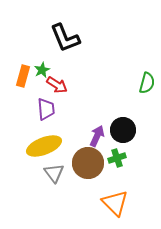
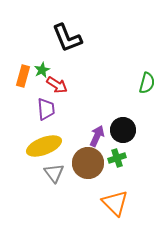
black L-shape: moved 2 px right
